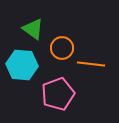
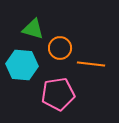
green triangle: rotated 20 degrees counterclockwise
orange circle: moved 2 px left
pink pentagon: rotated 12 degrees clockwise
